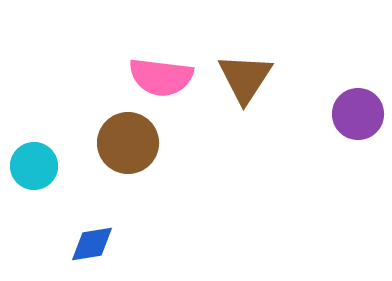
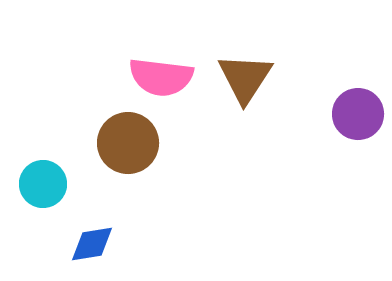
cyan circle: moved 9 px right, 18 px down
